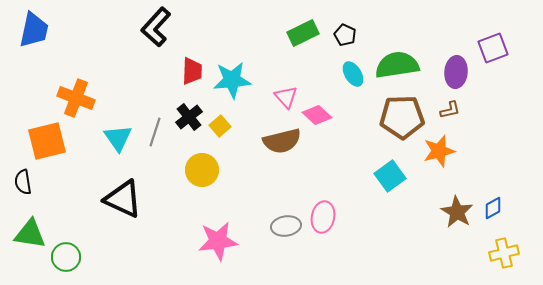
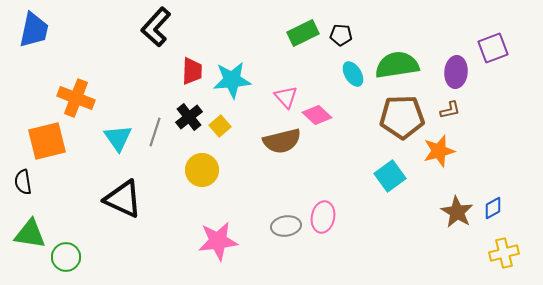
black pentagon: moved 4 px left; rotated 20 degrees counterclockwise
